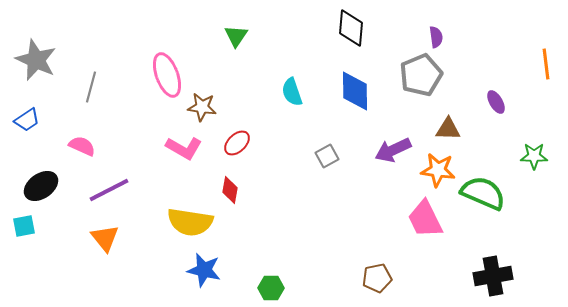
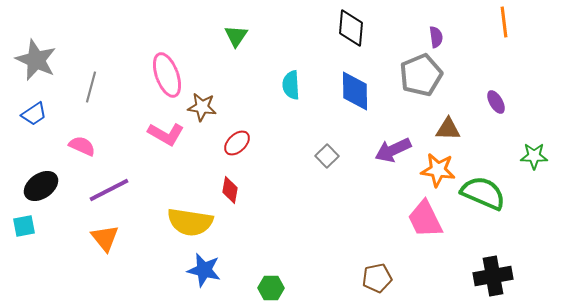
orange line: moved 42 px left, 42 px up
cyan semicircle: moved 1 px left, 7 px up; rotated 16 degrees clockwise
blue trapezoid: moved 7 px right, 6 px up
pink L-shape: moved 18 px left, 14 px up
gray square: rotated 15 degrees counterclockwise
